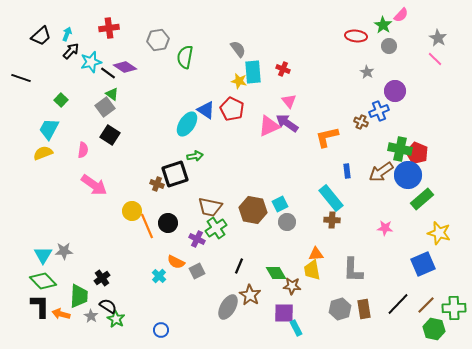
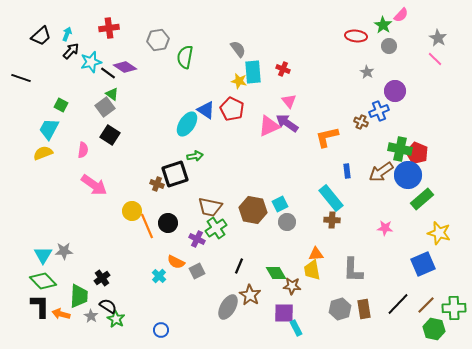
green square at (61, 100): moved 5 px down; rotated 16 degrees counterclockwise
